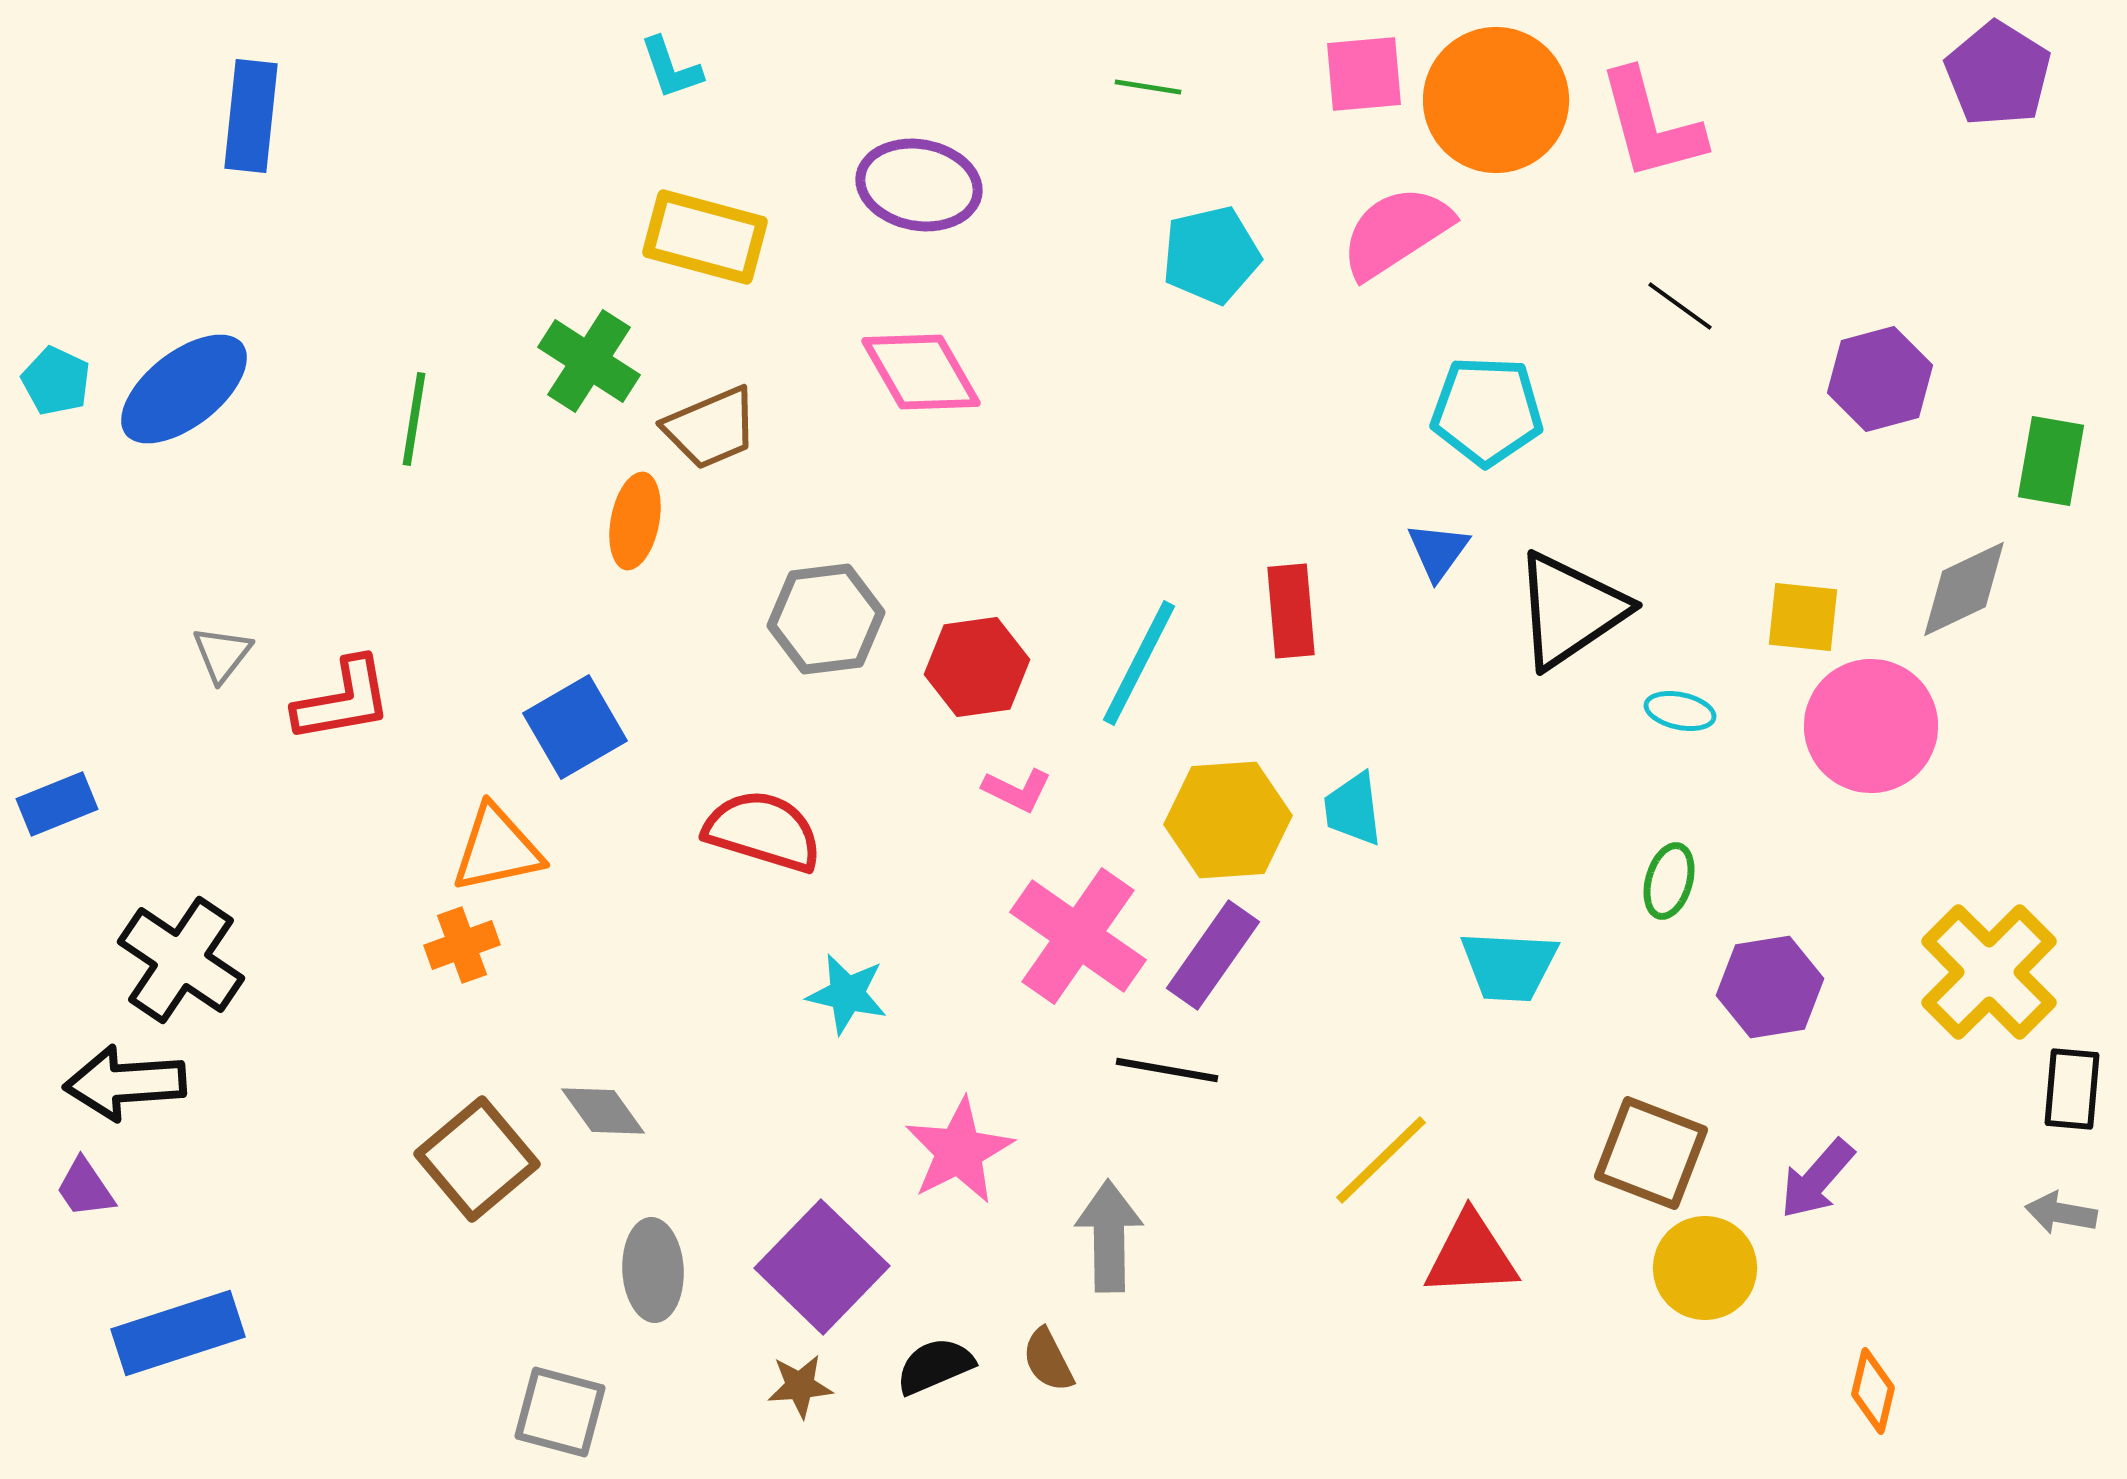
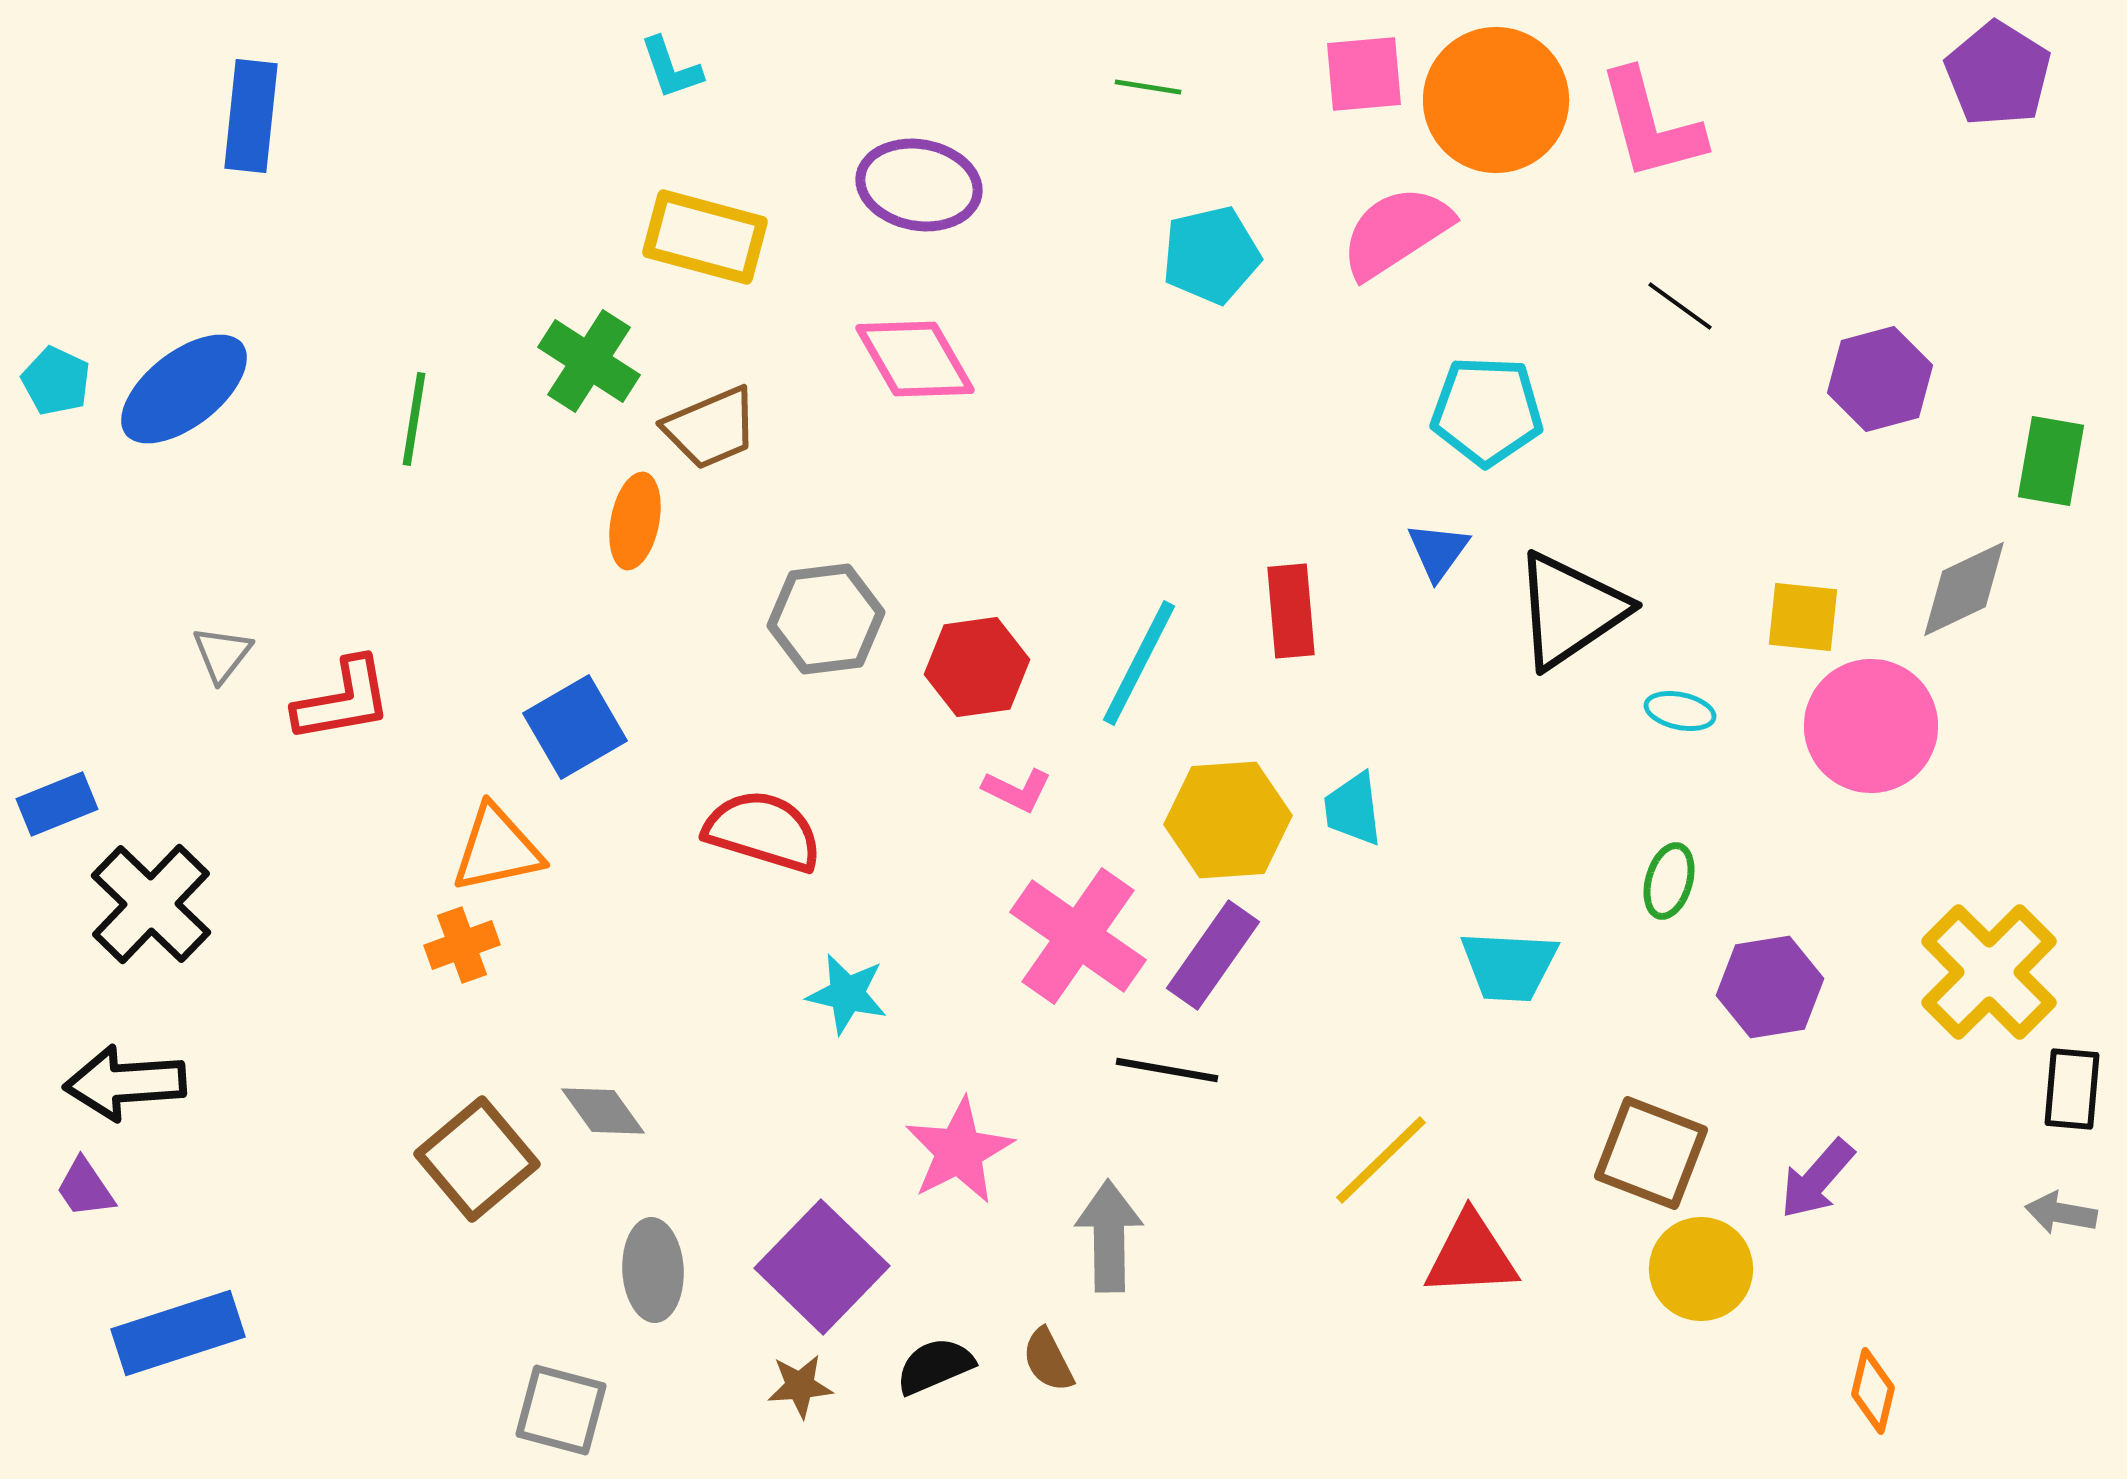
pink diamond at (921, 372): moved 6 px left, 13 px up
black cross at (181, 960): moved 30 px left, 56 px up; rotated 10 degrees clockwise
yellow circle at (1705, 1268): moved 4 px left, 1 px down
gray square at (560, 1412): moved 1 px right, 2 px up
